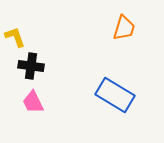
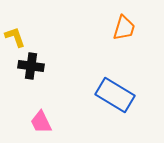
pink trapezoid: moved 8 px right, 20 px down
